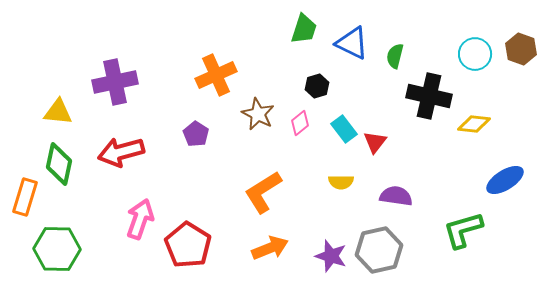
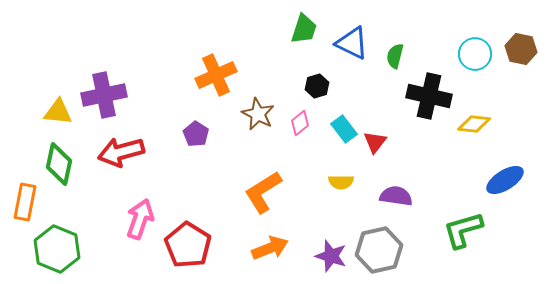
brown hexagon: rotated 8 degrees counterclockwise
purple cross: moved 11 px left, 13 px down
orange rectangle: moved 5 px down; rotated 6 degrees counterclockwise
green hexagon: rotated 21 degrees clockwise
